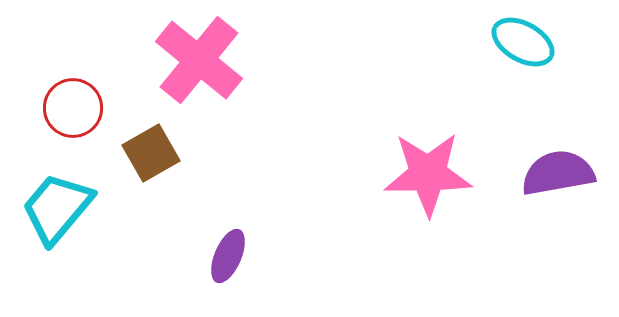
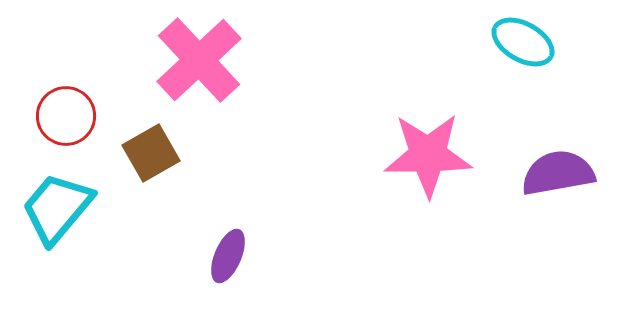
pink cross: rotated 8 degrees clockwise
red circle: moved 7 px left, 8 px down
pink star: moved 19 px up
